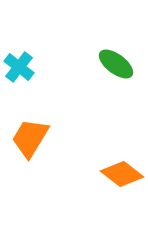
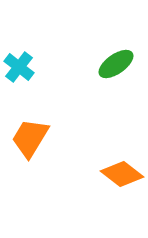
green ellipse: rotated 72 degrees counterclockwise
